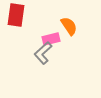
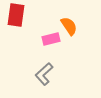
gray L-shape: moved 1 px right, 21 px down
